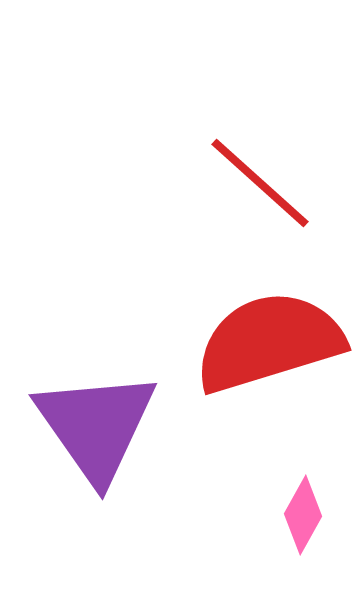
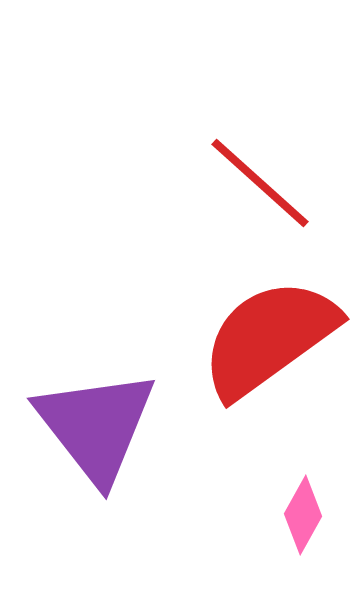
red semicircle: moved 4 px up; rotated 19 degrees counterclockwise
purple triangle: rotated 3 degrees counterclockwise
